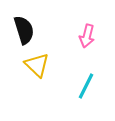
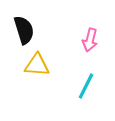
pink arrow: moved 3 px right, 4 px down
yellow triangle: rotated 40 degrees counterclockwise
